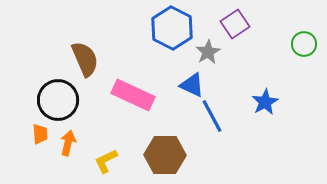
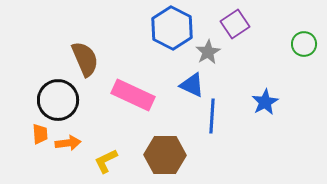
blue line: rotated 32 degrees clockwise
orange arrow: rotated 70 degrees clockwise
